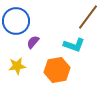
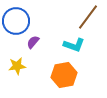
orange hexagon: moved 7 px right, 5 px down
